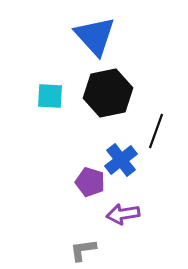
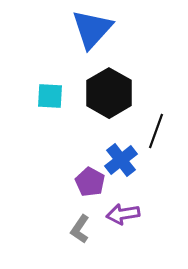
blue triangle: moved 3 px left, 7 px up; rotated 24 degrees clockwise
black hexagon: moved 1 px right; rotated 18 degrees counterclockwise
purple pentagon: rotated 12 degrees clockwise
gray L-shape: moved 3 px left, 21 px up; rotated 48 degrees counterclockwise
